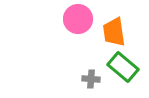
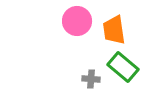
pink circle: moved 1 px left, 2 px down
orange trapezoid: moved 2 px up
